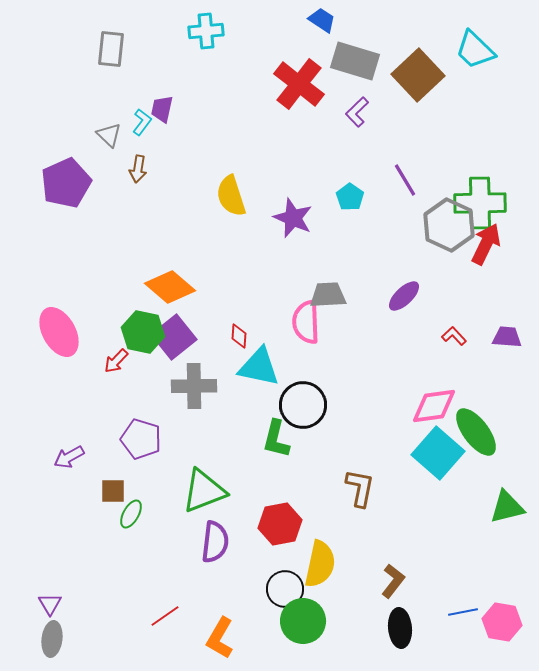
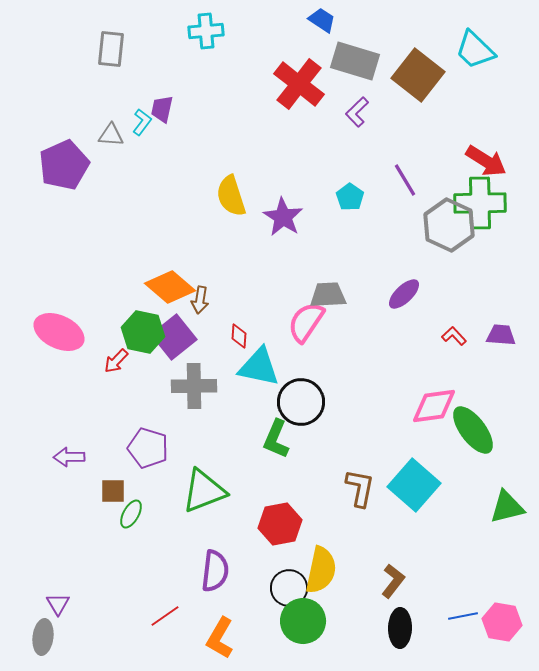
brown square at (418, 75): rotated 9 degrees counterclockwise
gray triangle at (109, 135): moved 2 px right; rotated 40 degrees counterclockwise
brown arrow at (138, 169): moved 62 px right, 131 px down
purple pentagon at (66, 183): moved 2 px left, 18 px up
purple star at (293, 218): moved 10 px left, 1 px up; rotated 9 degrees clockwise
red arrow at (486, 244): moved 83 px up; rotated 96 degrees clockwise
purple ellipse at (404, 296): moved 2 px up
pink semicircle at (306, 322): rotated 36 degrees clockwise
pink ellipse at (59, 332): rotated 36 degrees counterclockwise
purple trapezoid at (507, 337): moved 6 px left, 2 px up
black circle at (303, 405): moved 2 px left, 3 px up
green ellipse at (476, 432): moved 3 px left, 2 px up
purple pentagon at (141, 439): moved 7 px right, 9 px down
green L-shape at (276, 439): rotated 9 degrees clockwise
cyan square at (438, 453): moved 24 px left, 32 px down
purple arrow at (69, 457): rotated 28 degrees clockwise
purple semicircle at (215, 542): moved 29 px down
yellow semicircle at (320, 564): moved 1 px right, 6 px down
black circle at (285, 589): moved 4 px right, 1 px up
purple triangle at (50, 604): moved 8 px right
blue line at (463, 612): moved 4 px down
black ellipse at (400, 628): rotated 6 degrees clockwise
gray ellipse at (52, 639): moved 9 px left, 2 px up
